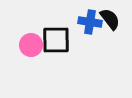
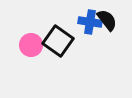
black semicircle: moved 3 px left, 1 px down
black square: moved 2 px right, 1 px down; rotated 36 degrees clockwise
